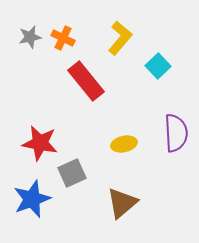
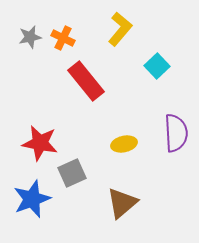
yellow L-shape: moved 9 px up
cyan square: moved 1 px left
